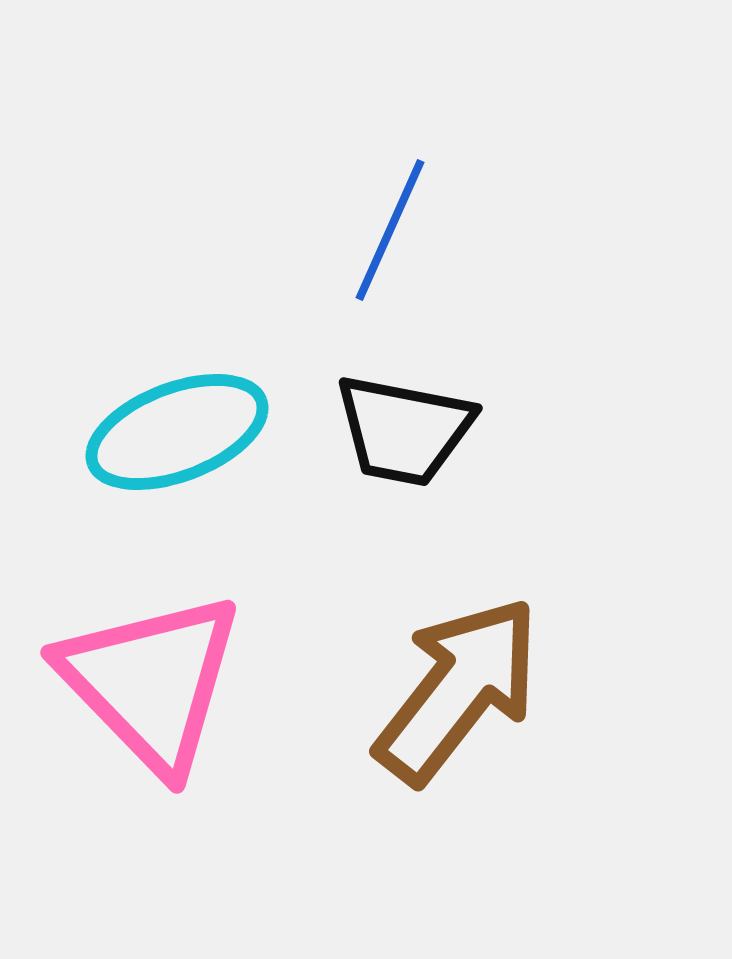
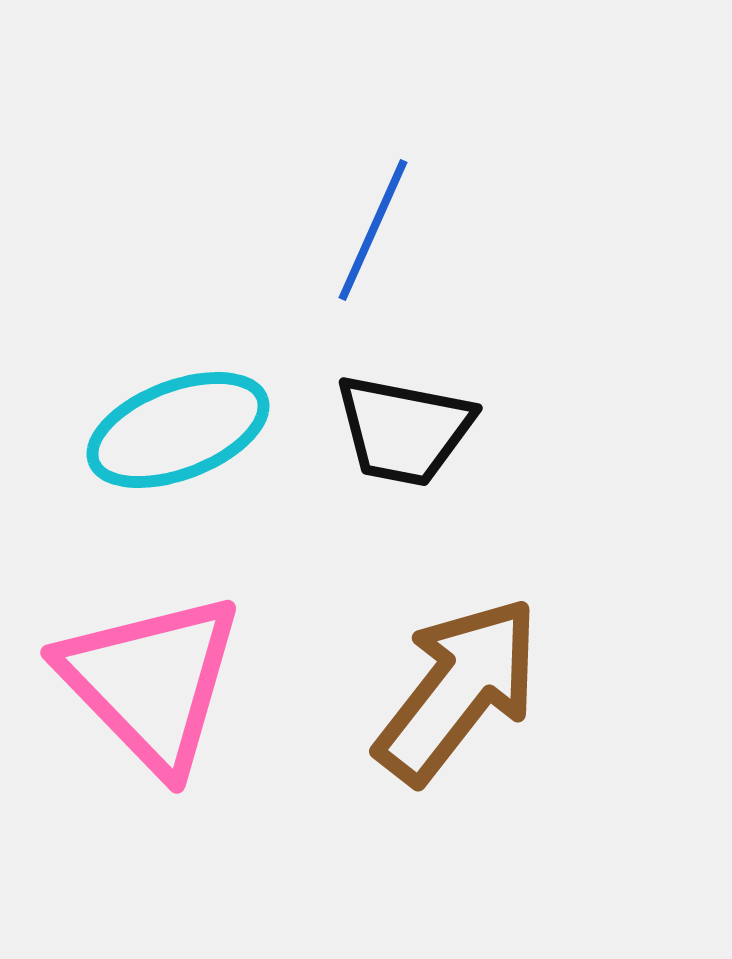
blue line: moved 17 px left
cyan ellipse: moved 1 px right, 2 px up
